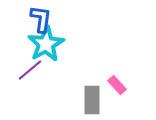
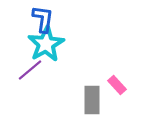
blue L-shape: moved 2 px right
